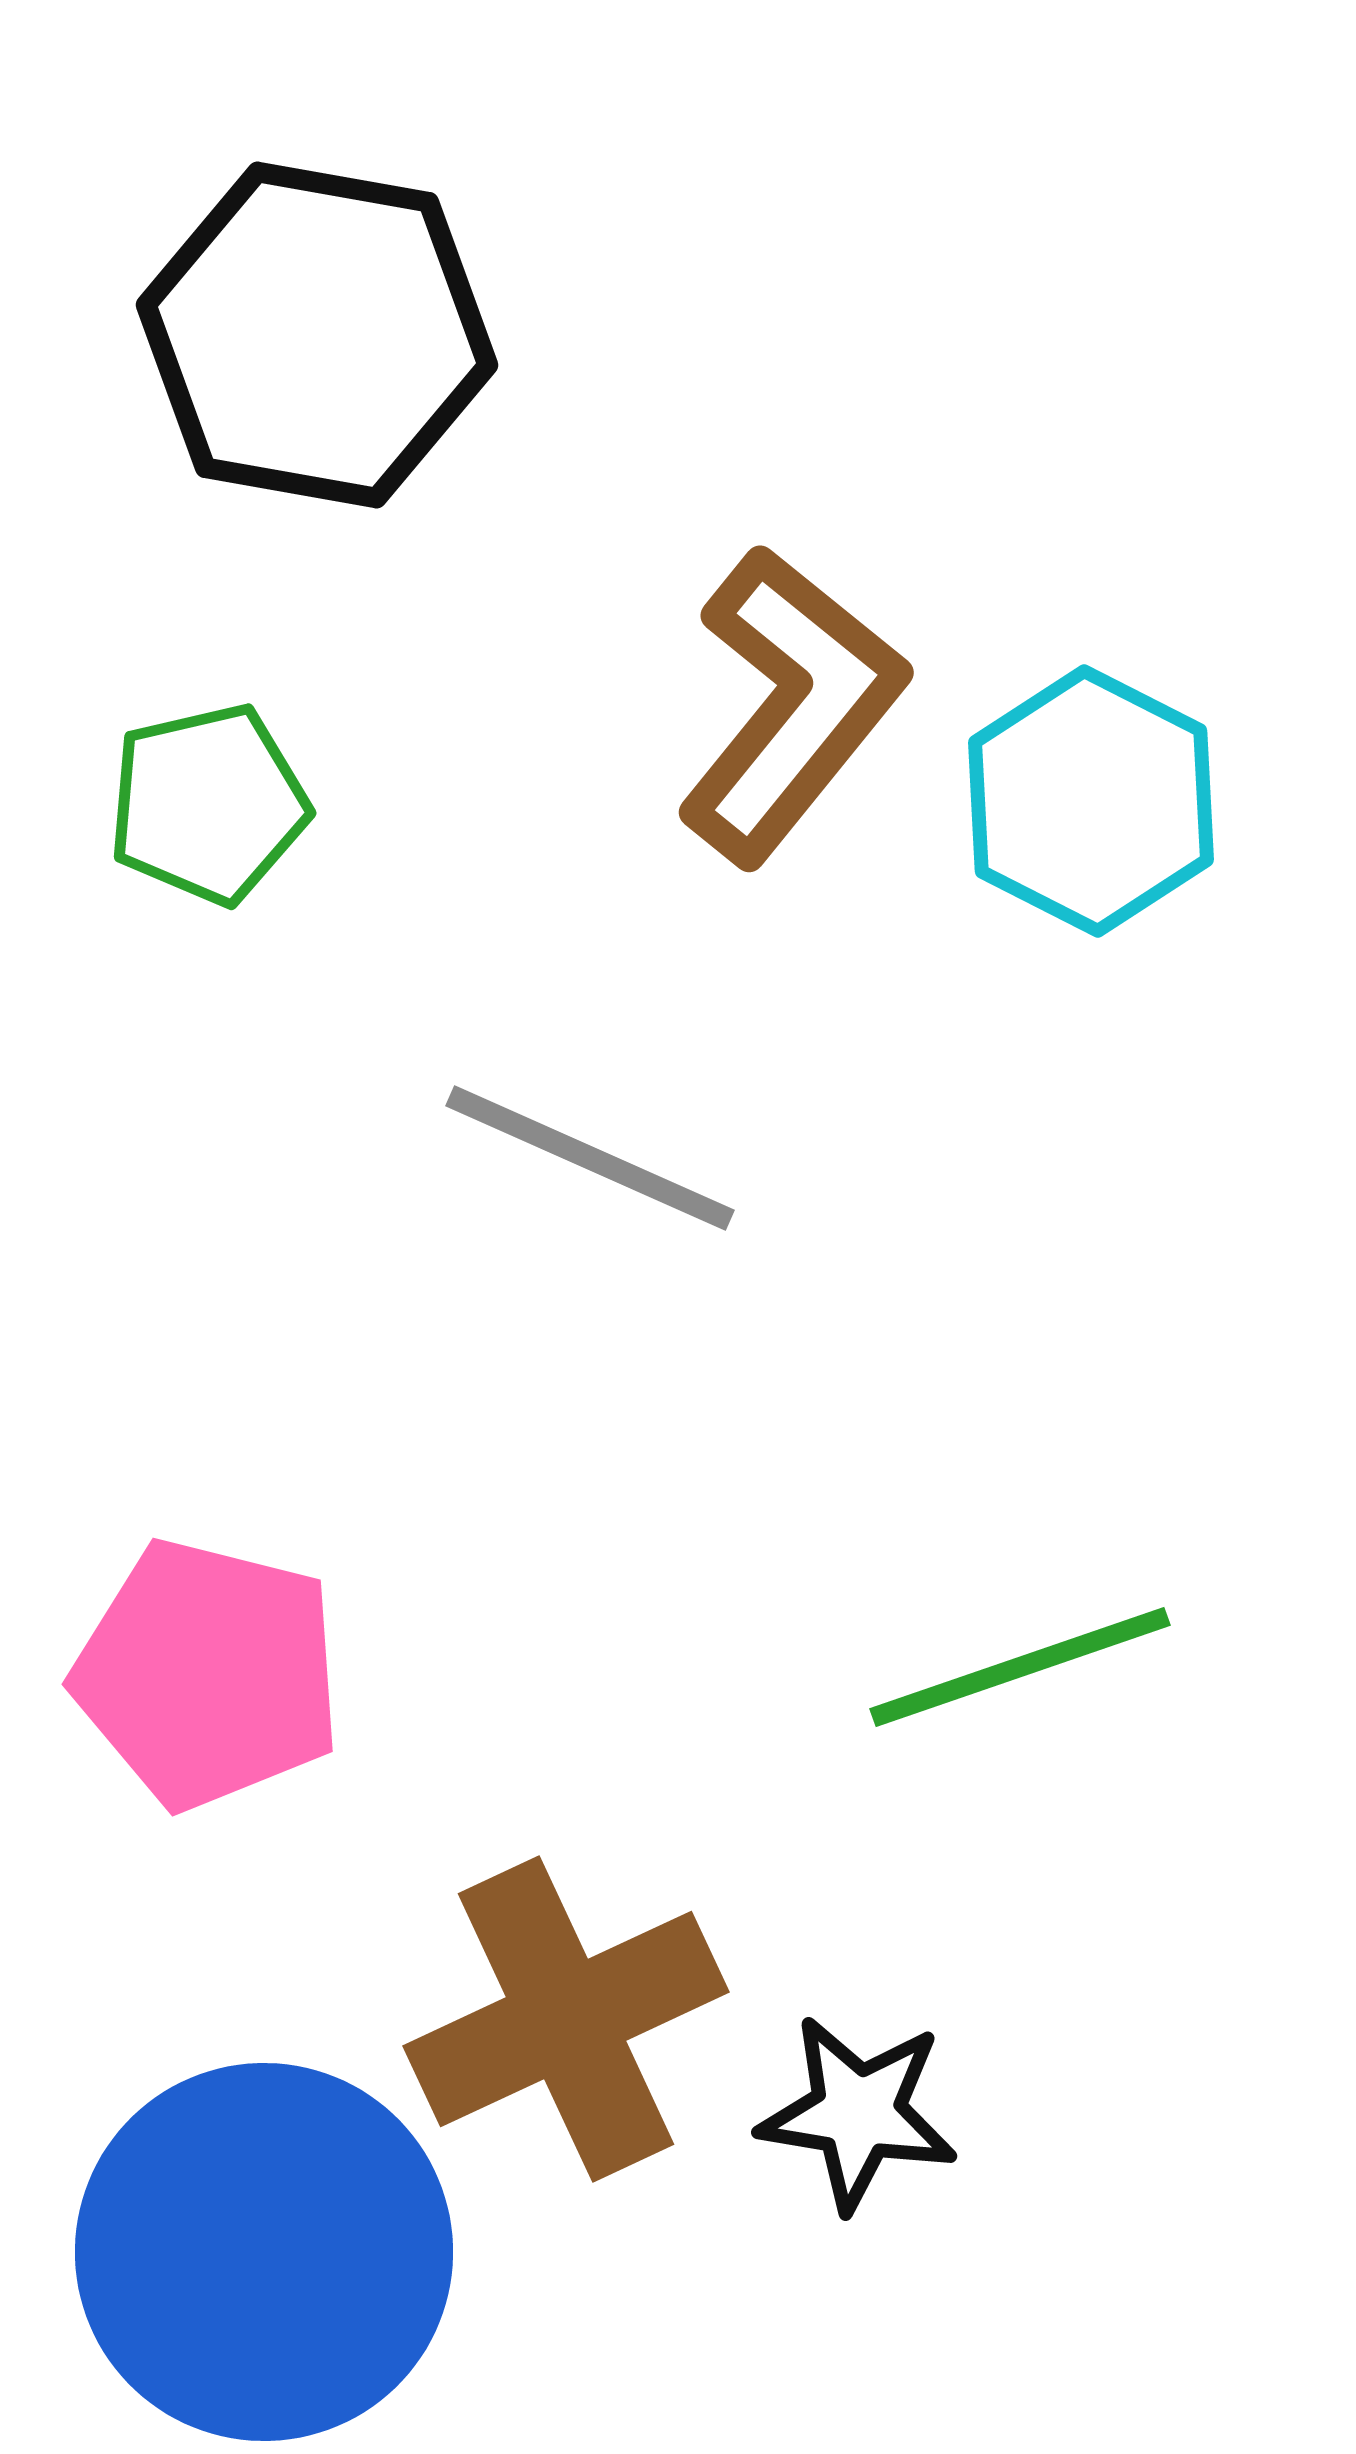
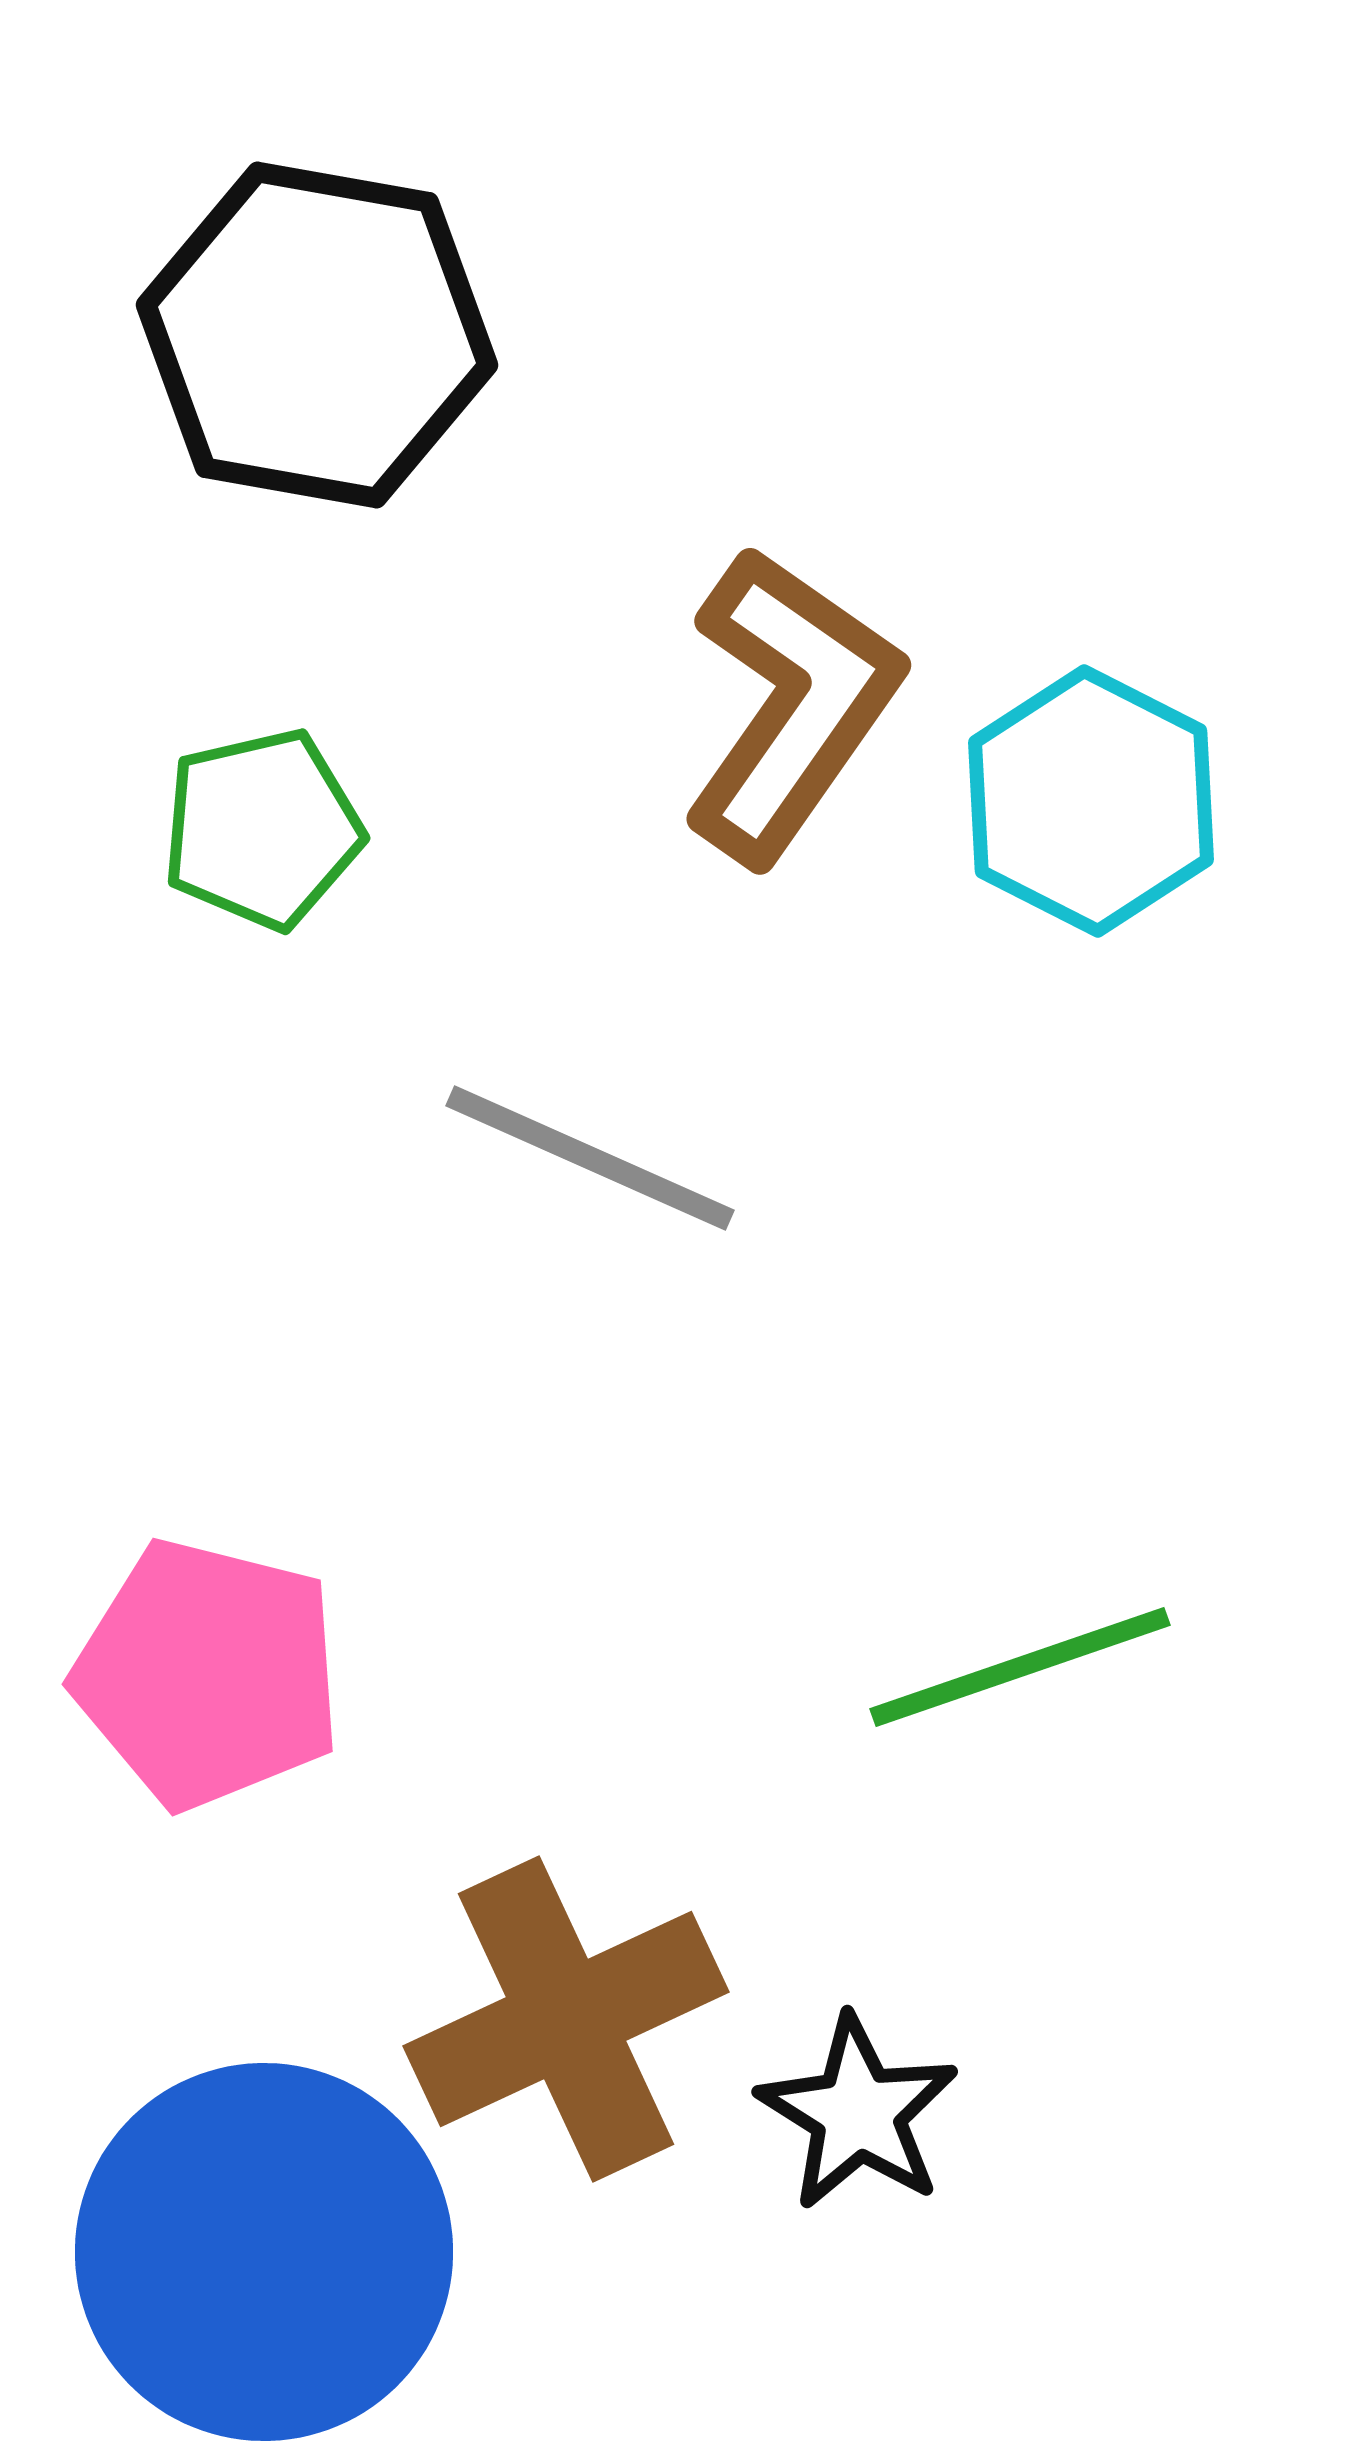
brown L-shape: rotated 4 degrees counterclockwise
green pentagon: moved 54 px right, 25 px down
black star: rotated 23 degrees clockwise
